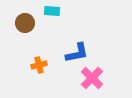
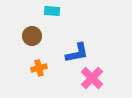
brown circle: moved 7 px right, 13 px down
orange cross: moved 3 px down
